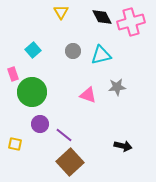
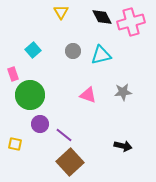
gray star: moved 6 px right, 5 px down
green circle: moved 2 px left, 3 px down
